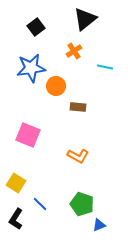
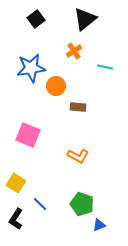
black square: moved 8 px up
